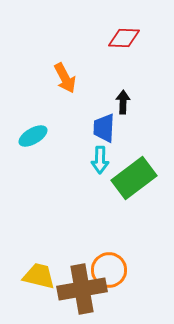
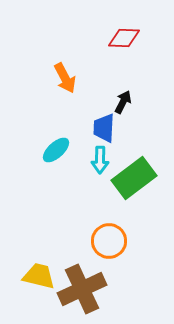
black arrow: rotated 25 degrees clockwise
cyan ellipse: moved 23 px right, 14 px down; rotated 12 degrees counterclockwise
orange circle: moved 29 px up
brown cross: rotated 15 degrees counterclockwise
